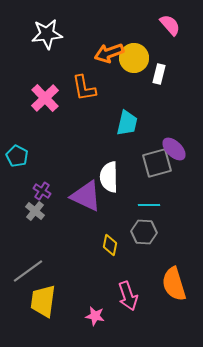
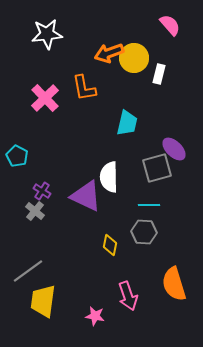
gray square: moved 5 px down
